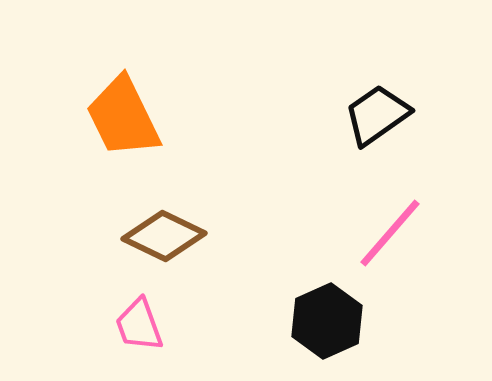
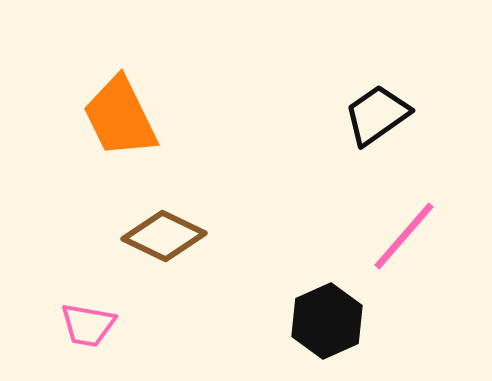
orange trapezoid: moved 3 px left
pink line: moved 14 px right, 3 px down
pink trapezoid: moved 51 px left; rotated 60 degrees counterclockwise
